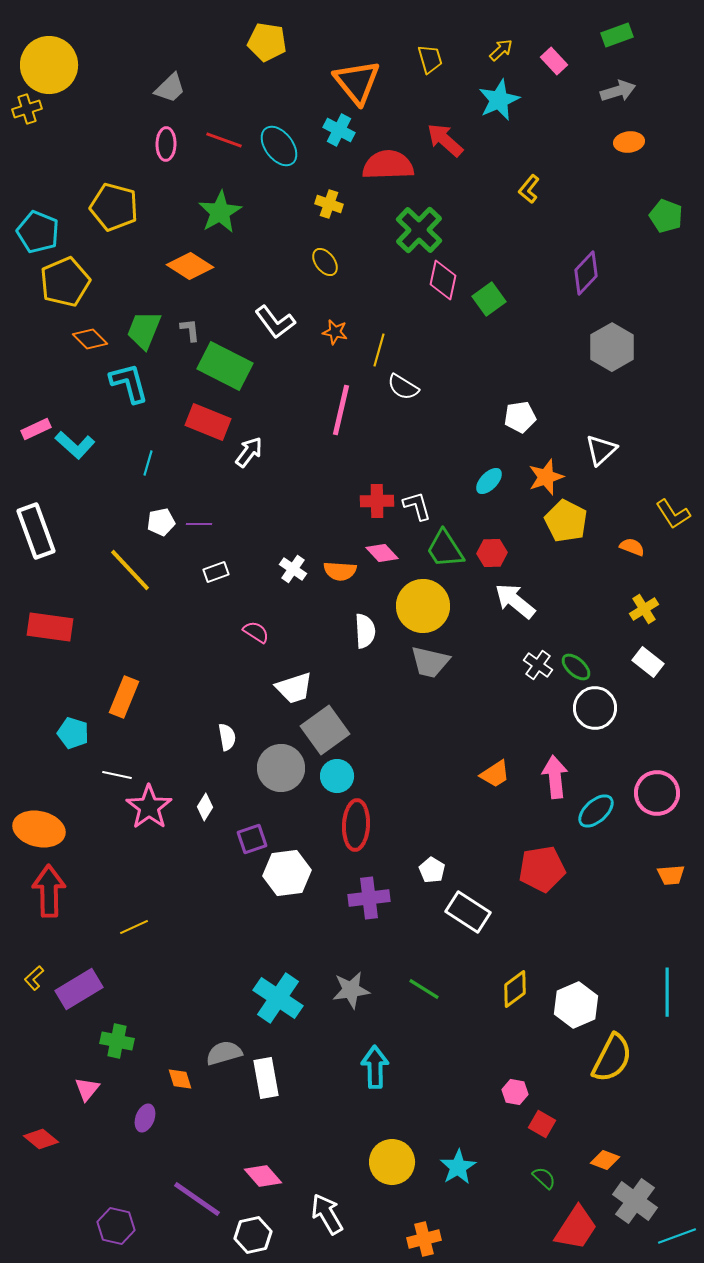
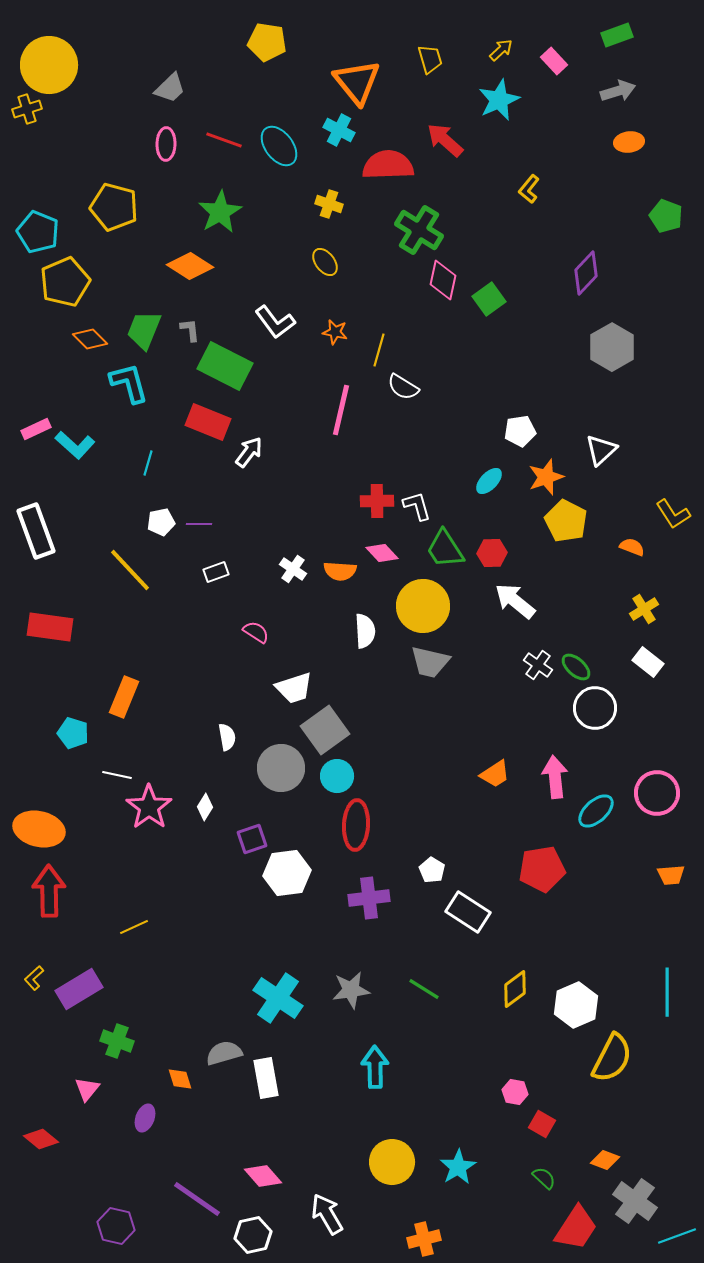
green cross at (419, 230): rotated 12 degrees counterclockwise
white pentagon at (520, 417): moved 14 px down
green cross at (117, 1041): rotated 8 degrees clockwise
